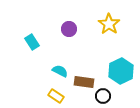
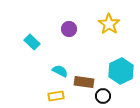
cyan rectangle: rotated 14 degrees counterclockwise
yellow rectangle: rotated 42 degrees counterclockwise
